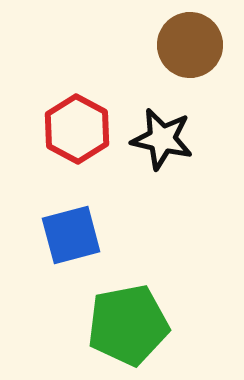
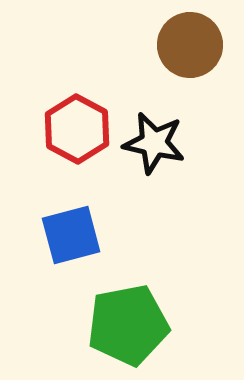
black star: moved 8 px left, 4 px down
